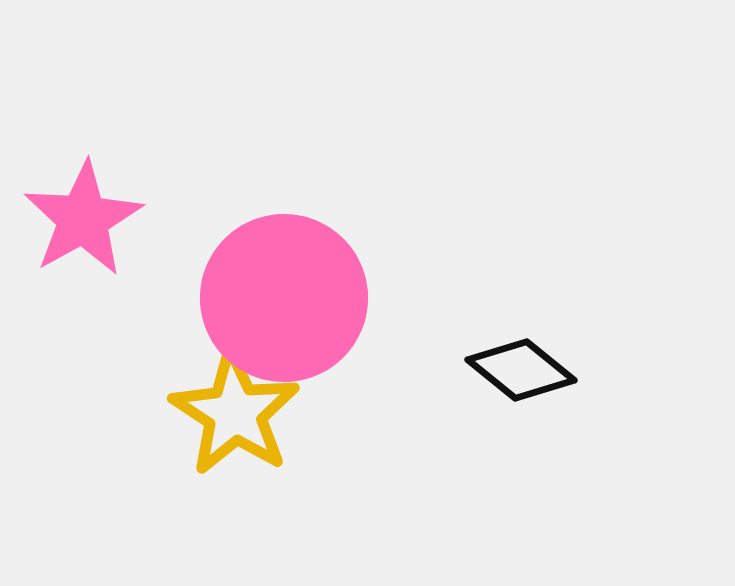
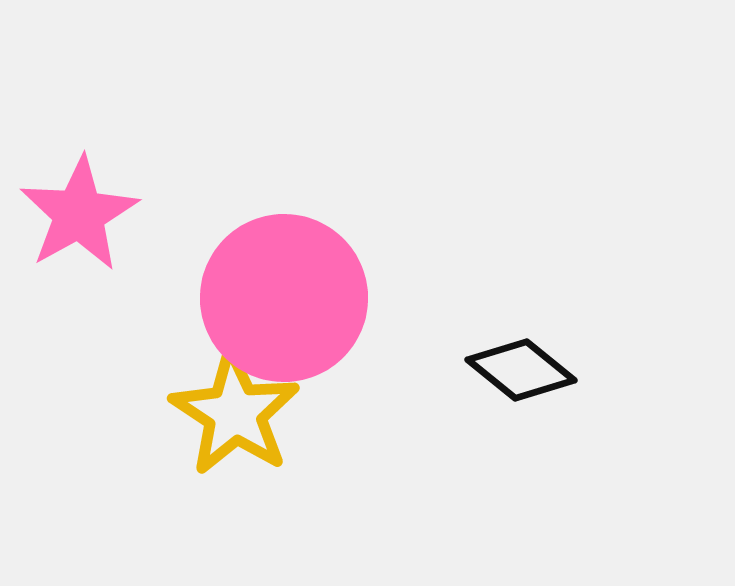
pink star: moved 4 px left, 5 px up
